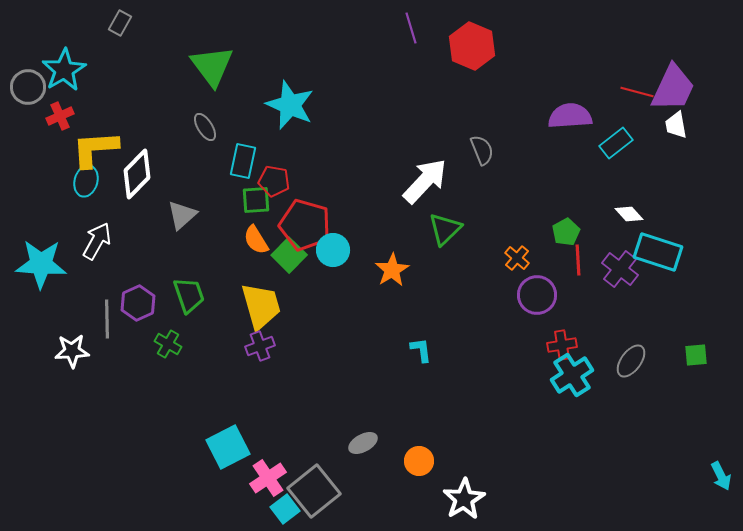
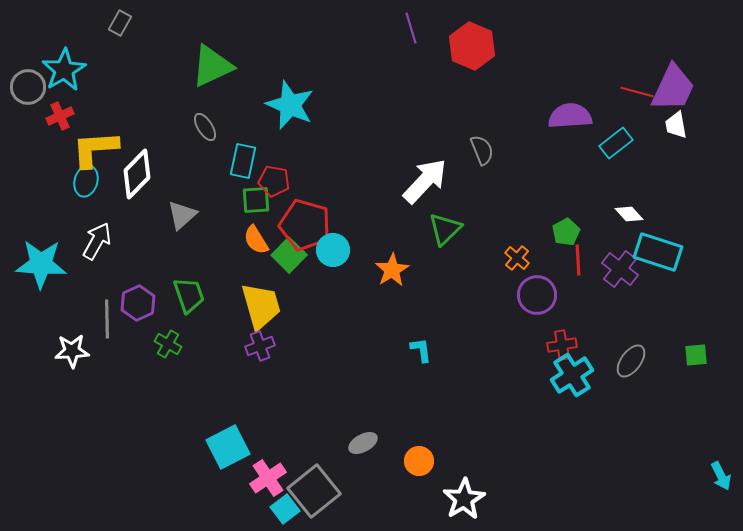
green triangle at (212, 66): rotated 42 degrees clockwise
